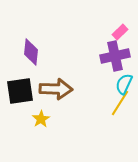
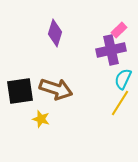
pink rectangle: moved 1 px left, 2 px up
purple diamond: moved 24 px right, 19 px up; rotated 12 degrees clockwise
purple cross: moved 4 px left, 6 px up
cyan semicircle: moved 1 px left, 5 px up
brown arrow: rotated 16 degrees clockwise
yellow star: rotated 24 degrees counterclockwise
